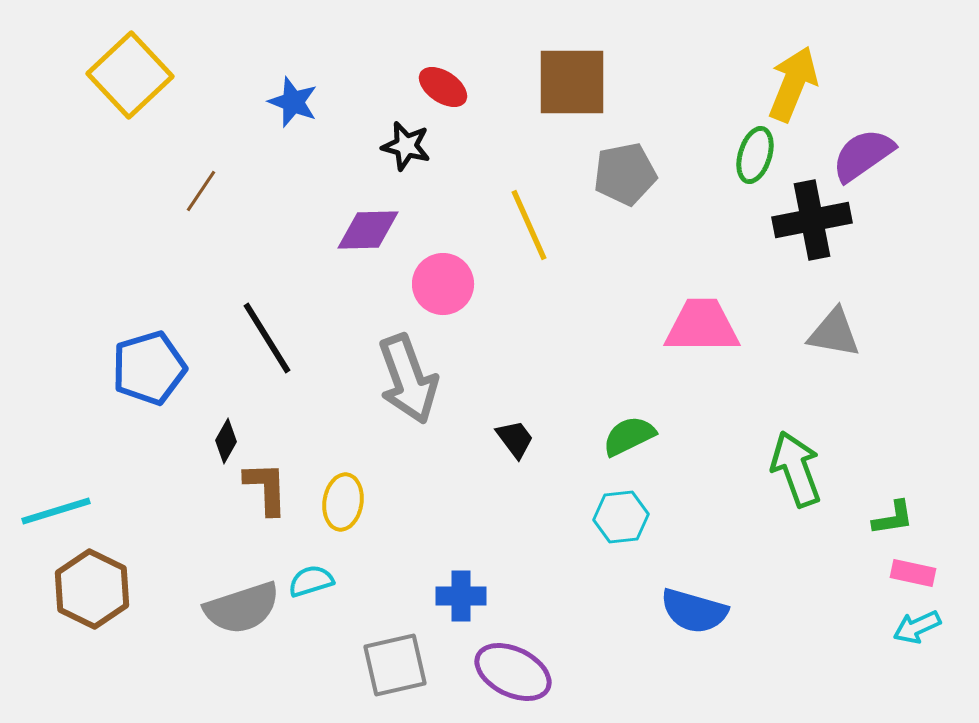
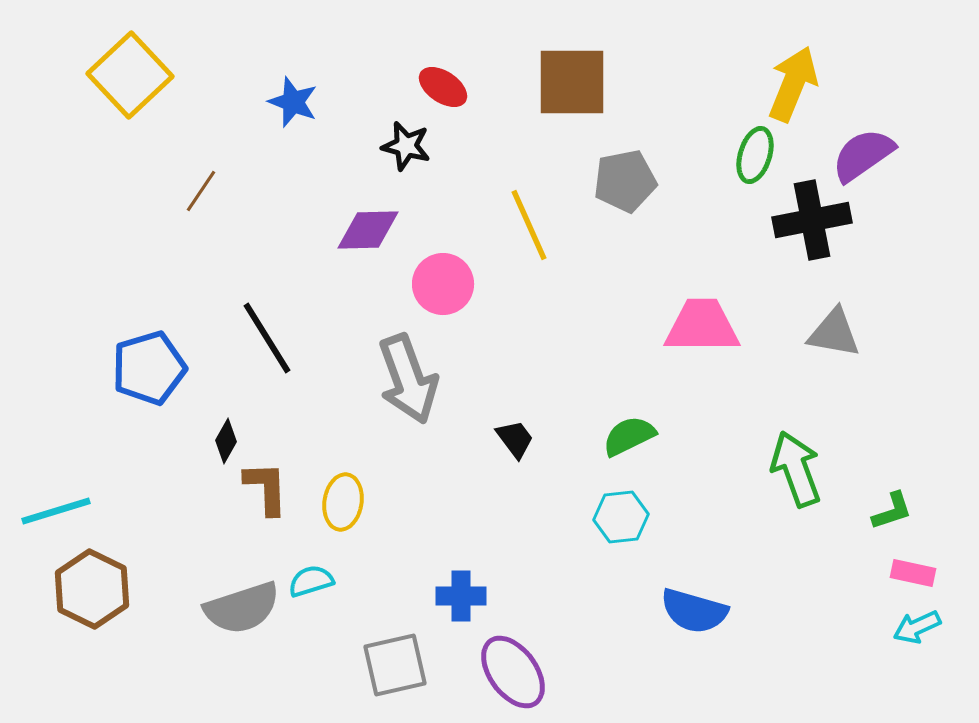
gray pentagon: moved 7 px down
green L-shape: moved 1 px left, 7 px up; rotated 9 degrees counterclockwise
purple ellipse: rotated 28 degrees clockwise
